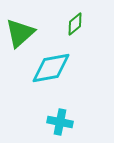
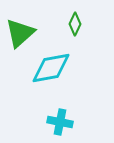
green diamond: rotated 25 degrees counterclockwise
